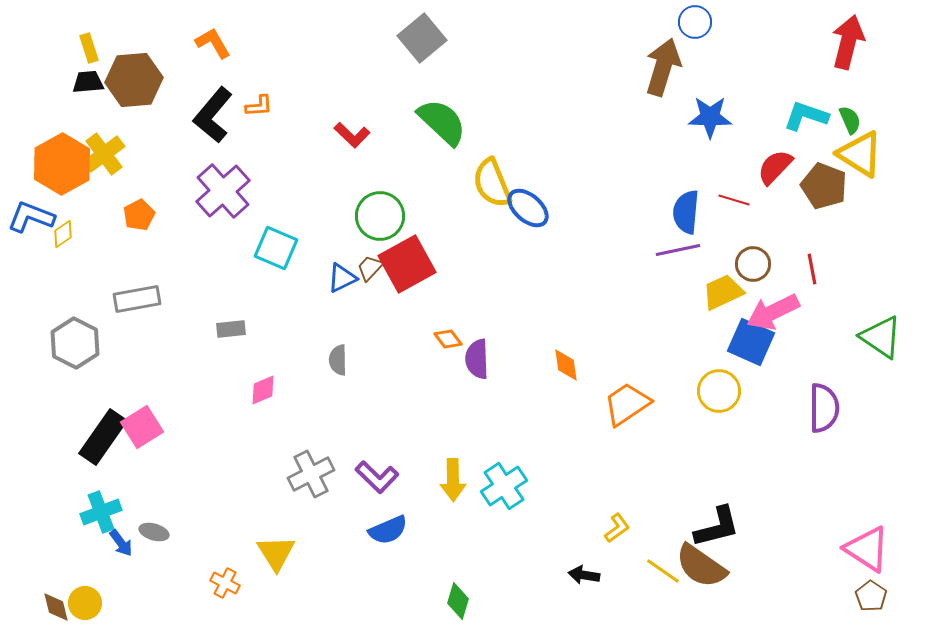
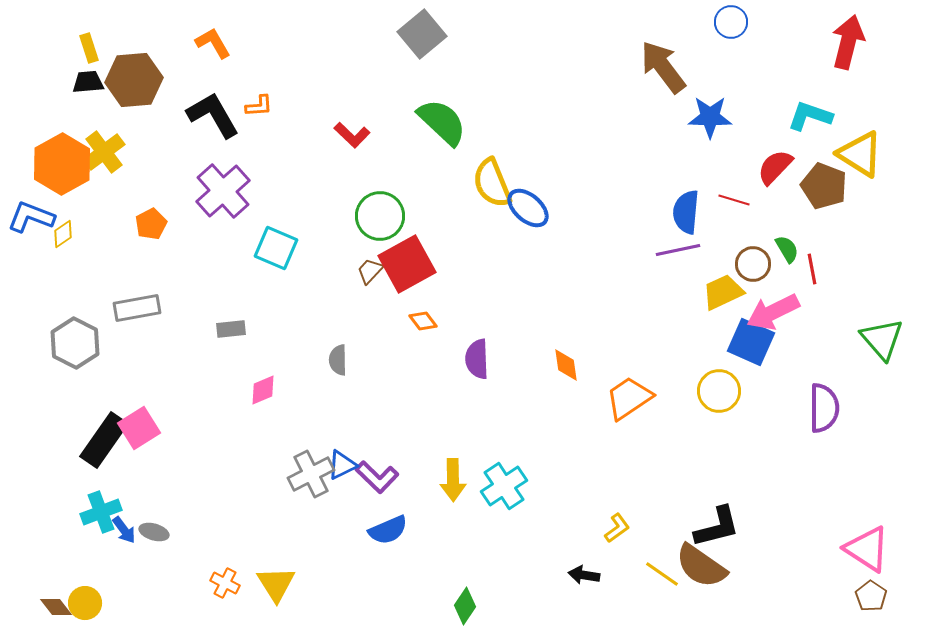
blue circle at (695, 22): moved 36 px right
gray square at (422, 38): moved 4 px up
brown arrow at (663, 67): rotated 54 degrees counterclockwise
black L-shape at (213, 115): rotated 110 degrees clockwise
cyan L-shape at (806, 116): moved 4 px right
green semicircle at (850, 120): moved 63 px left, 129 px down; rotated 8 degrees counterclockwise
yellow cross at (104, 154): moved 2 px up
orange pentagon at (139, 215): moved 12 px right, 9 px down
brown trapezoid at (370, 268): moved 3 px down
blue triangle at (342, 278): moved 187 px down
gray rectangle at (137, 299): moved 9 px down
green triangle at (881, 337): moved 1 px right, 2 px down; rotated 15 degrees clockwise
orange diamond at (448, 339): moved 25 px left, 18 px up
orange trapezoid at (627, 404): moved 2 px right, 6 px up
pink square at (142, 427): moved 3 px left, 1 px down
black rectangle at (103, 437): moved 1 px right, 3 px down
blue arrow at (121, 543): moved 3 px right, 13 px up
yellow triangle at (276, 553): moved 31 px down
yellow line at (663, 571): moved 1 px left, 3 px down
green diamond at (458, 601): moved 7 px right, 5 px down; rotated 18 degrees clockwise
brown diamond at (56, 607): rotated 24 degrees counterclockwise
